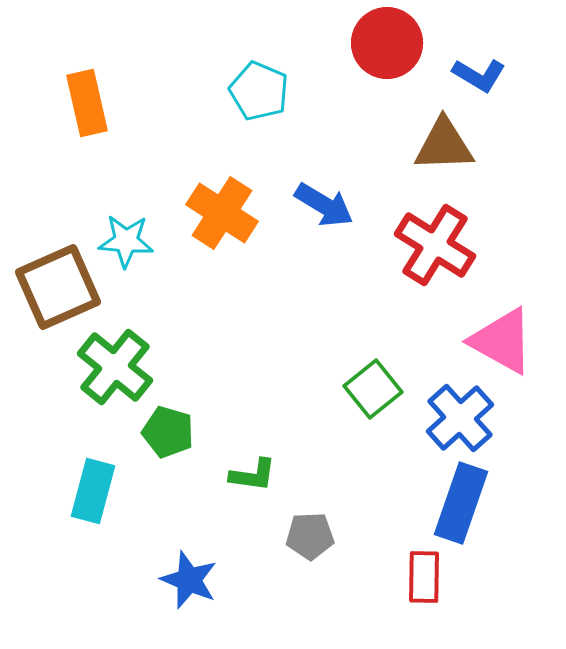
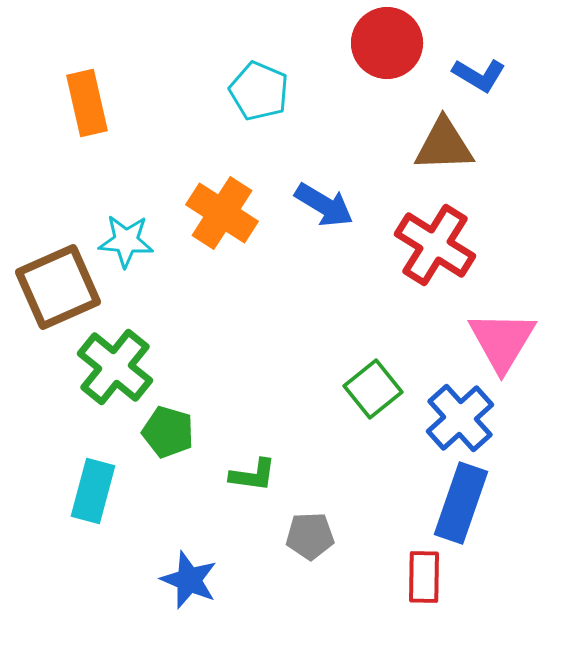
pink triangle: rotated 32 degrees clockwise
